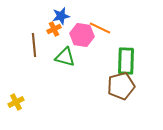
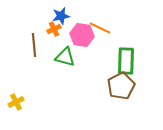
brown pentagon: rotated 12 degrees counterclockwise
